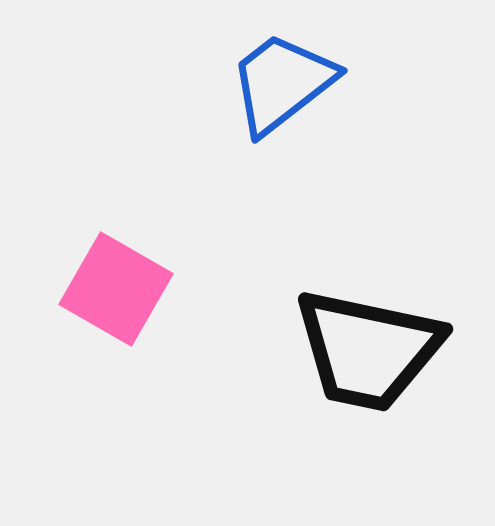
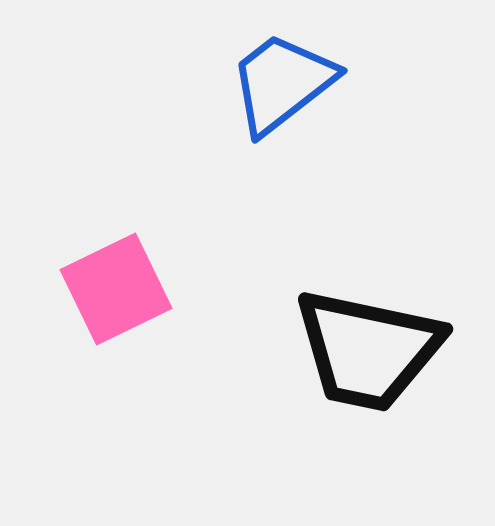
pink square: rotated 34 degrees clockwise
